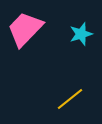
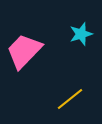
pink trapezoid: moved 1 px left, 22 px down
